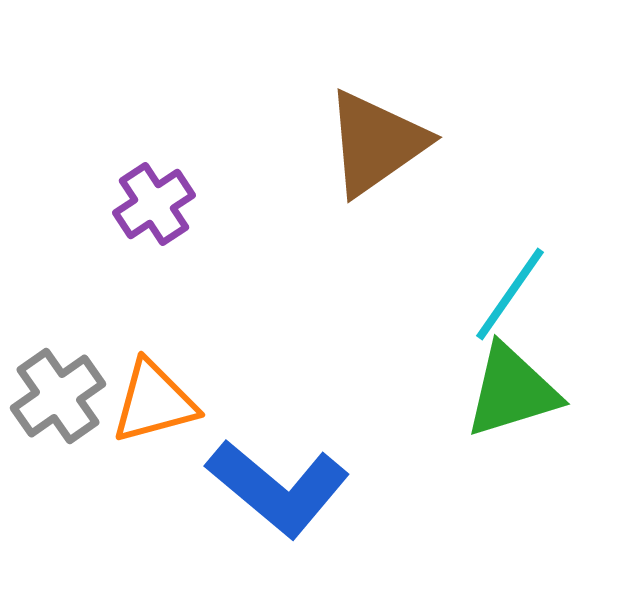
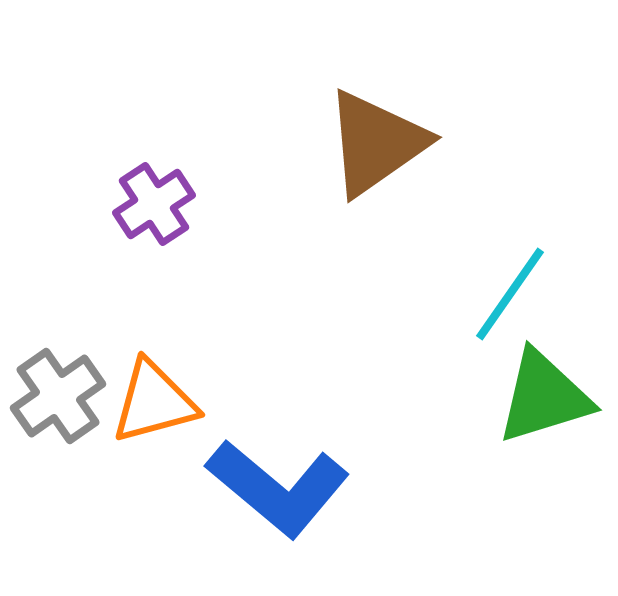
green triangle: moved 32 px right, 6 px down
